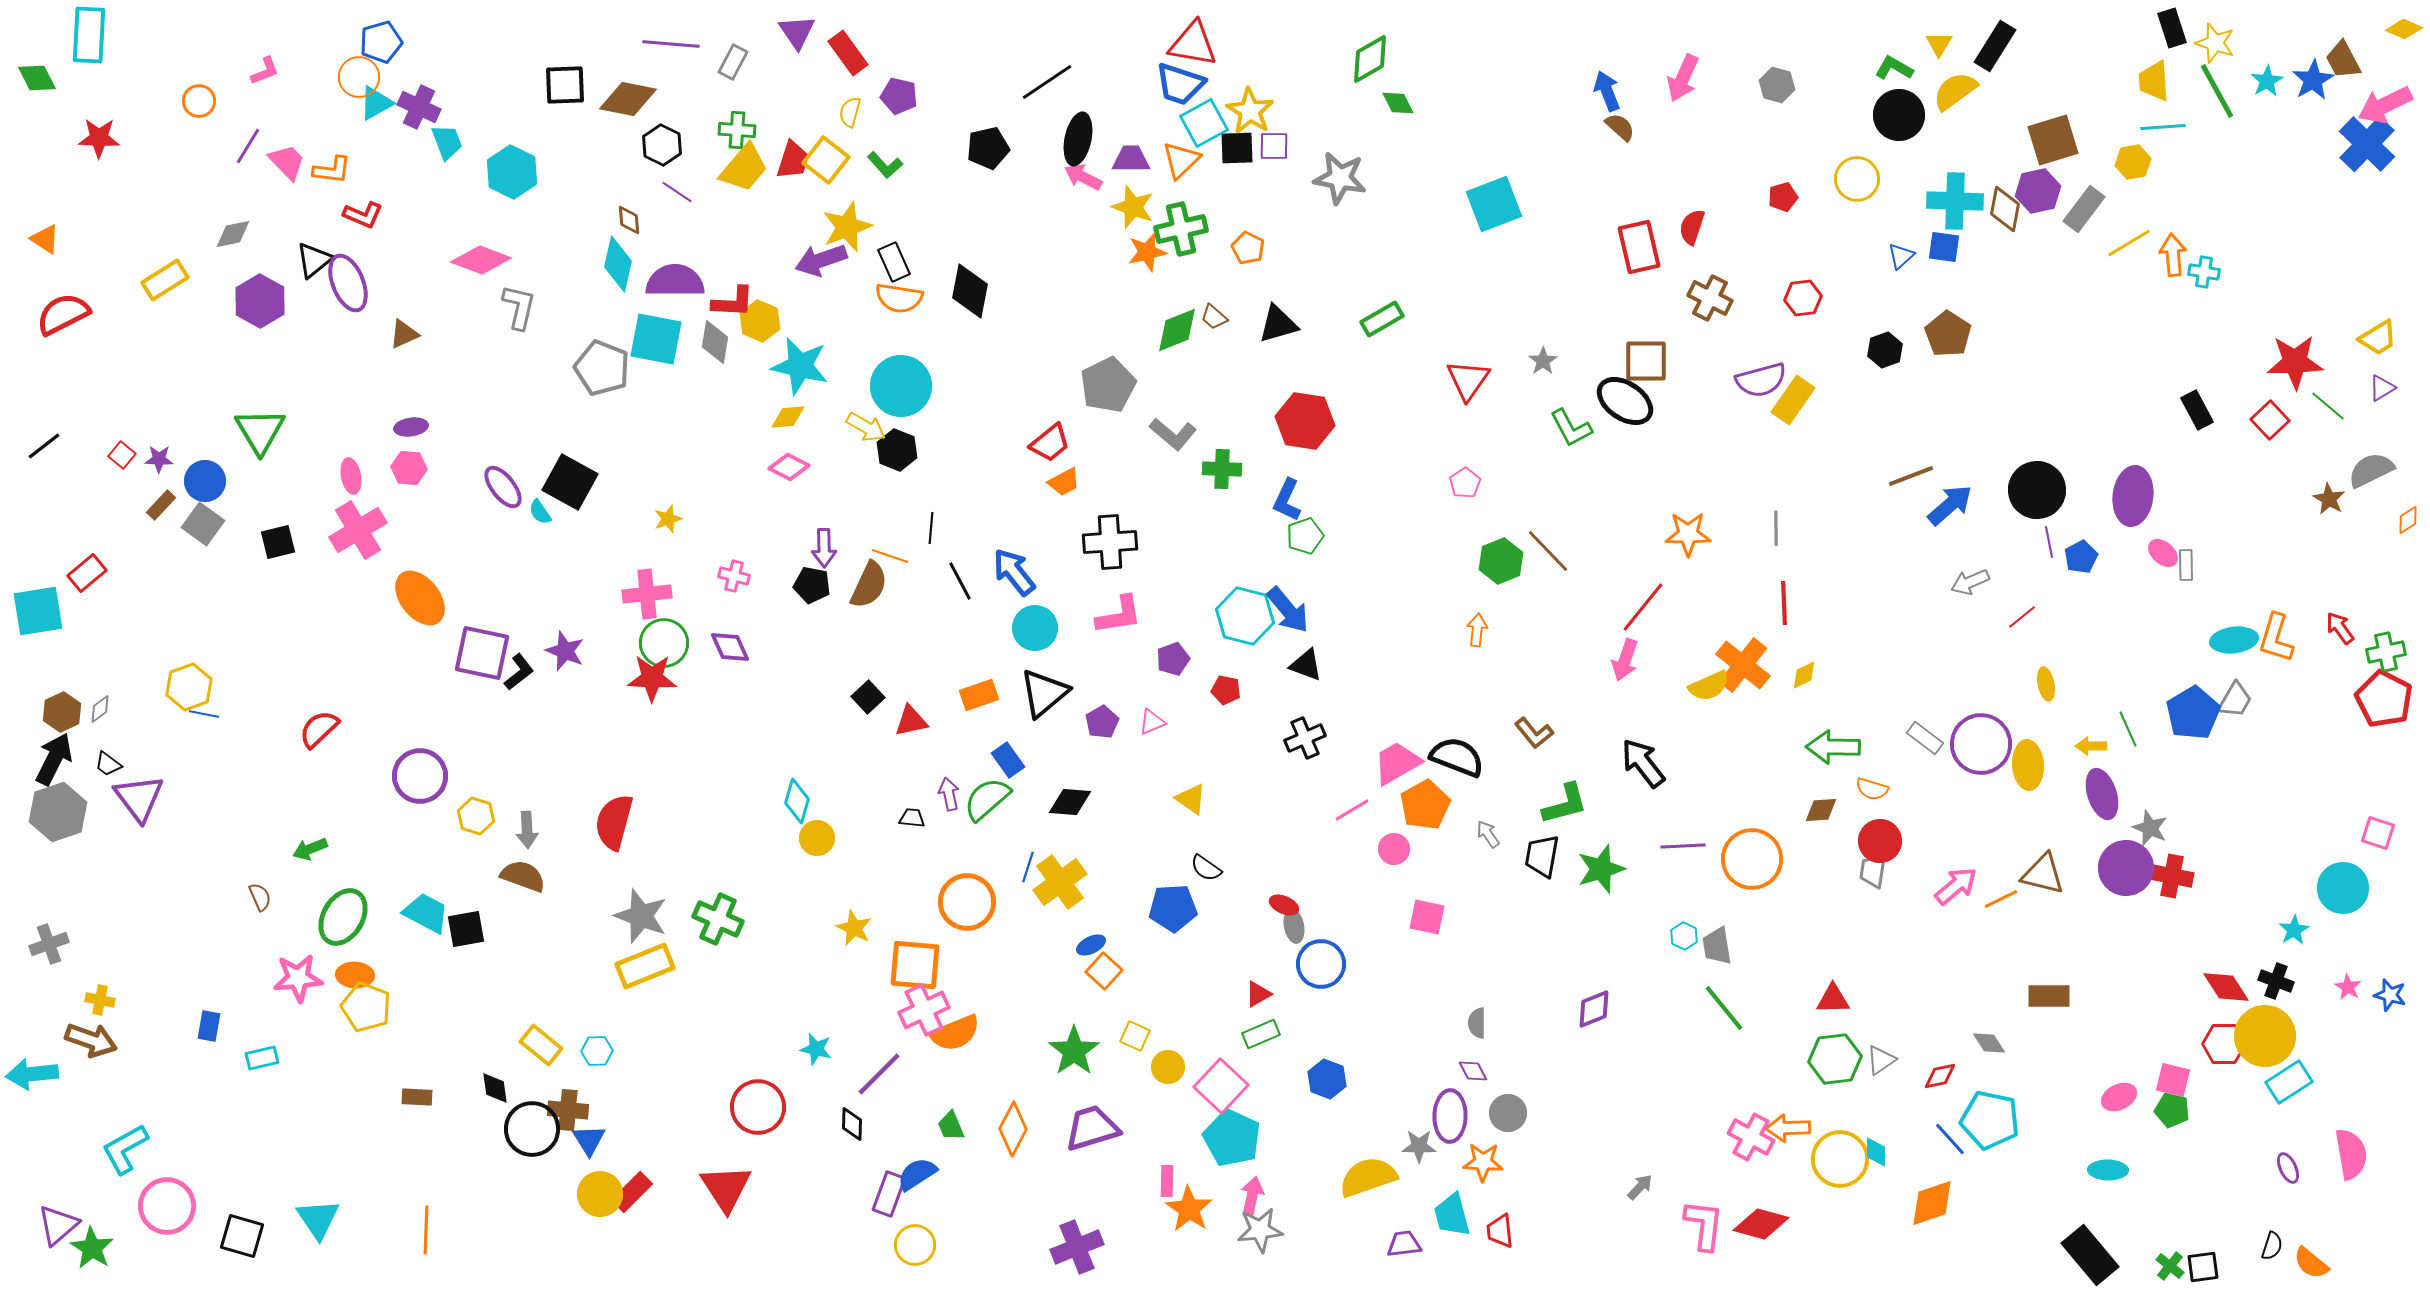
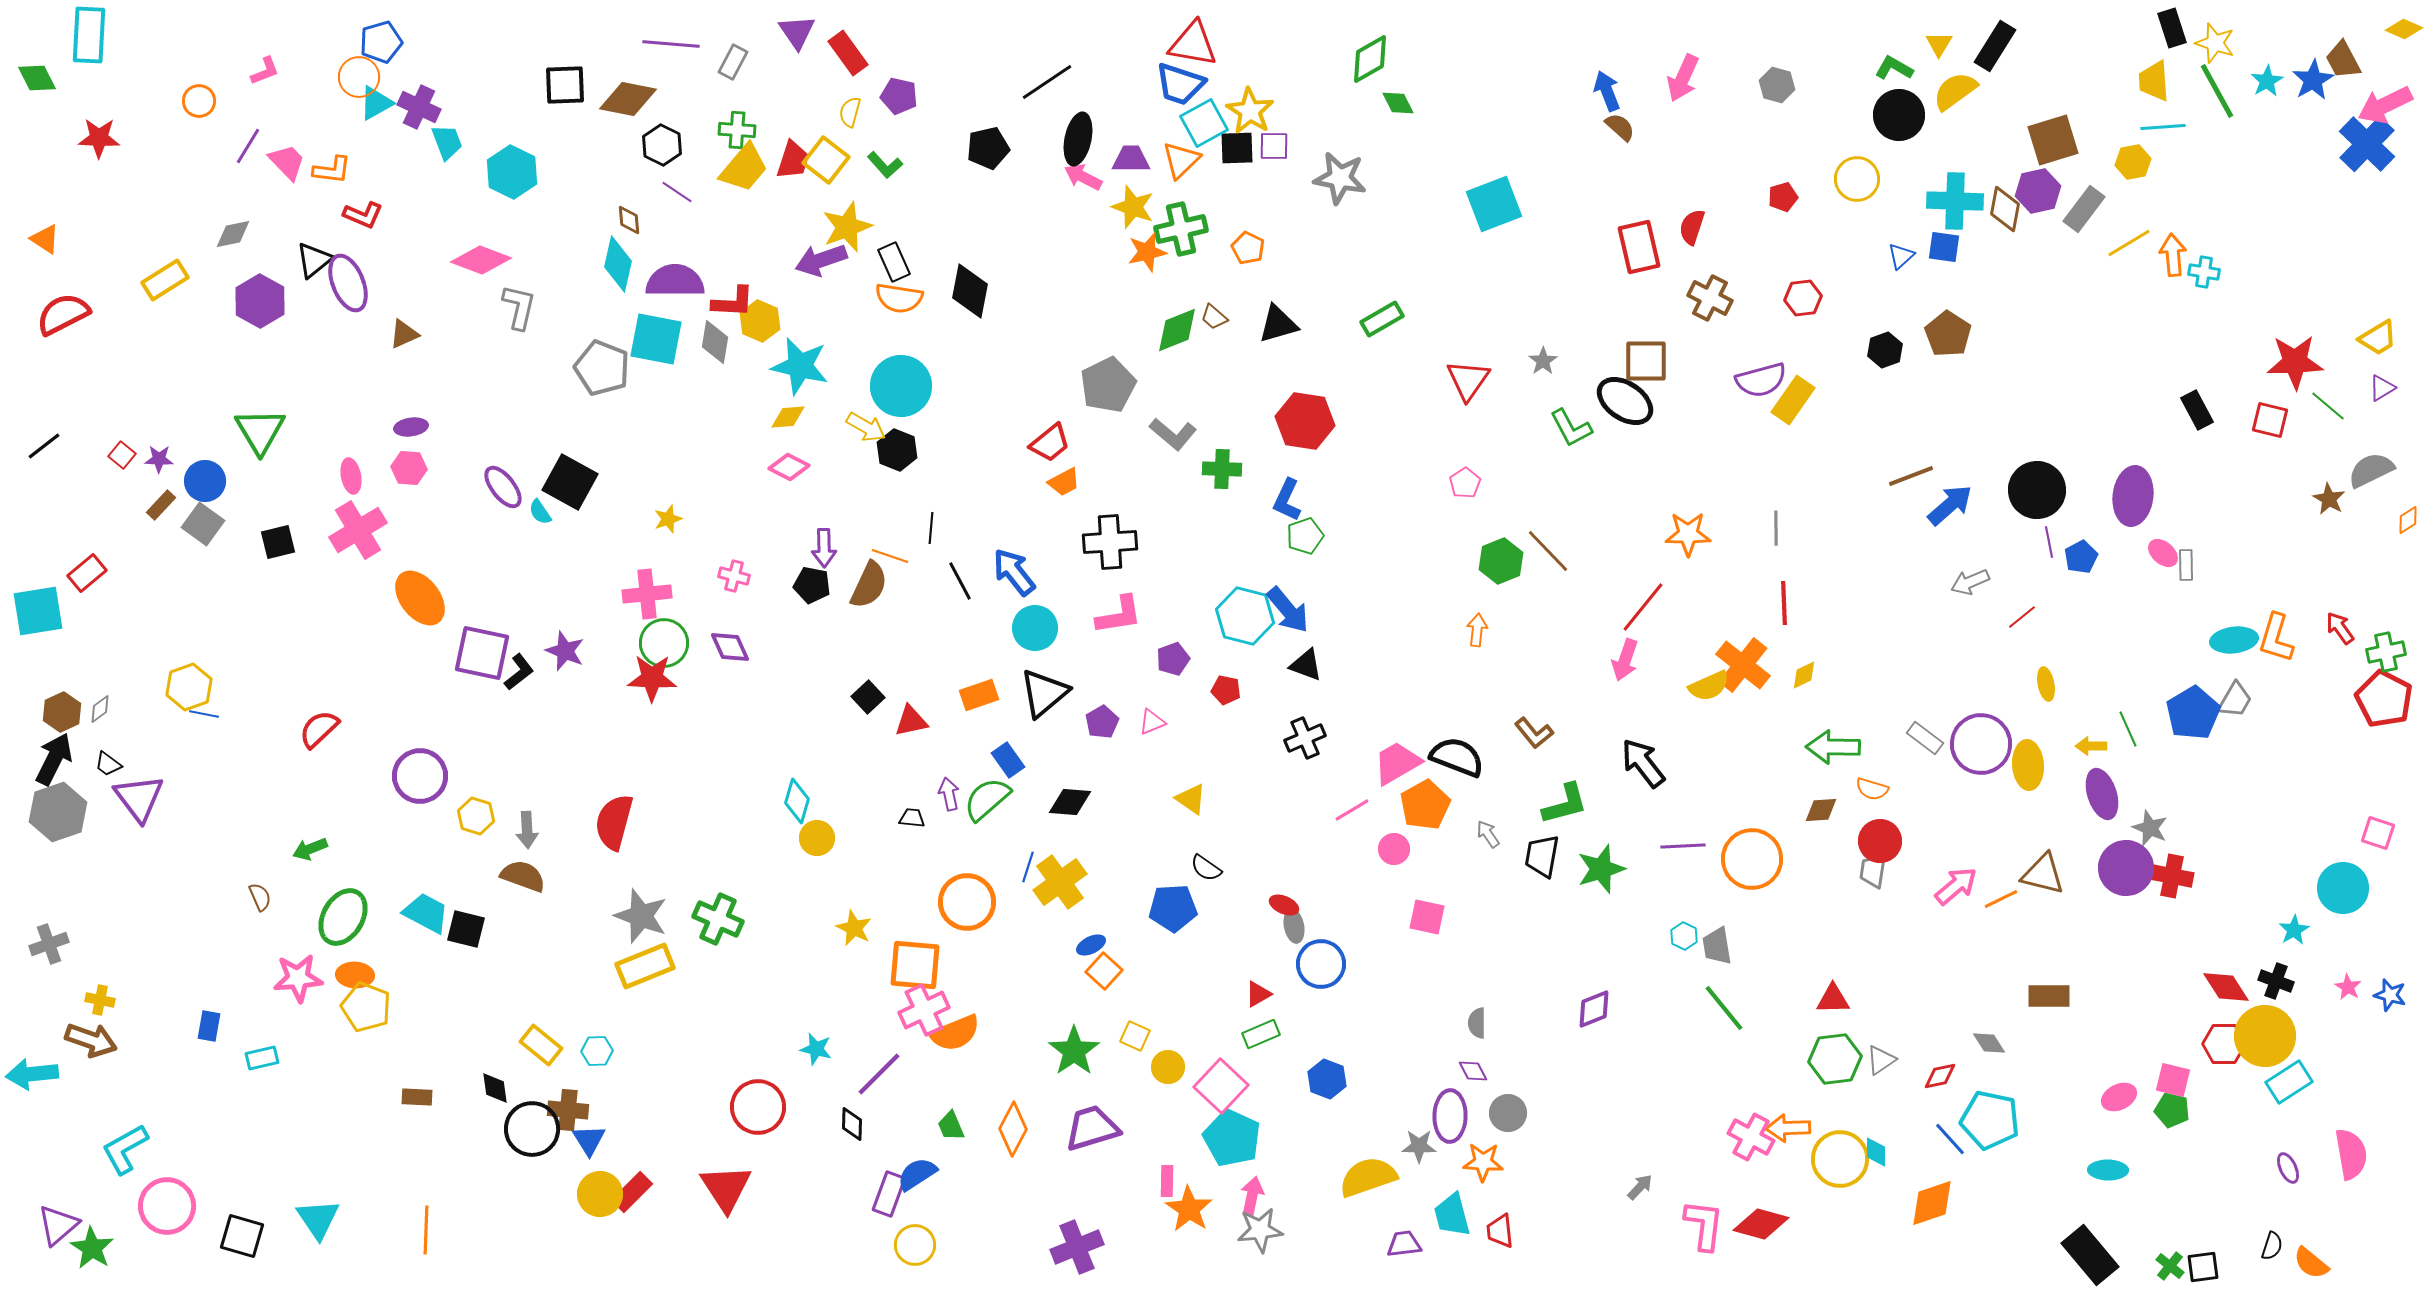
red square at (2270, 420): rotated 33 degrees counterclockwise
black square at (466, 929): rotated 24 degrees clockwise
